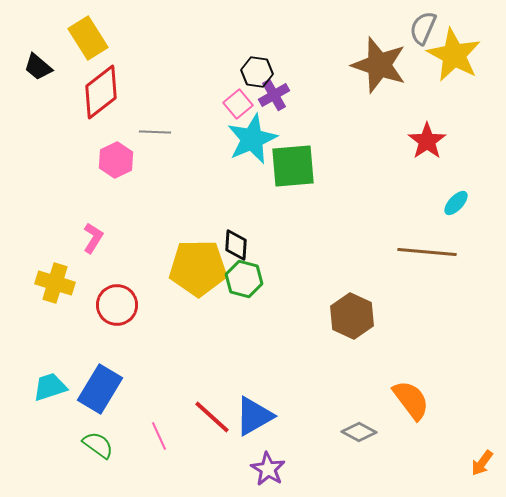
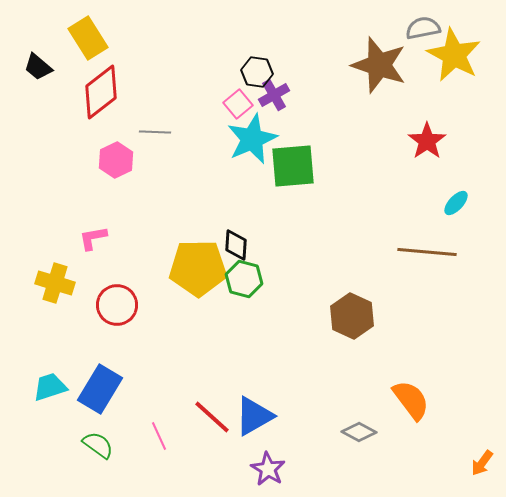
gray semicircle: rotated 56 degrees clockwise
pink L-shape: rotated 132 degrees counterclockwise
